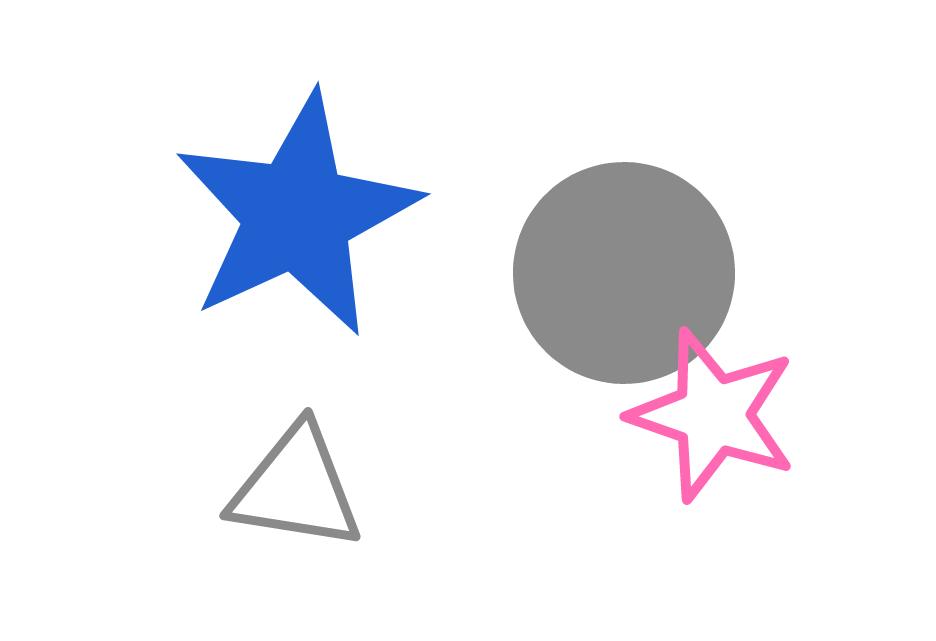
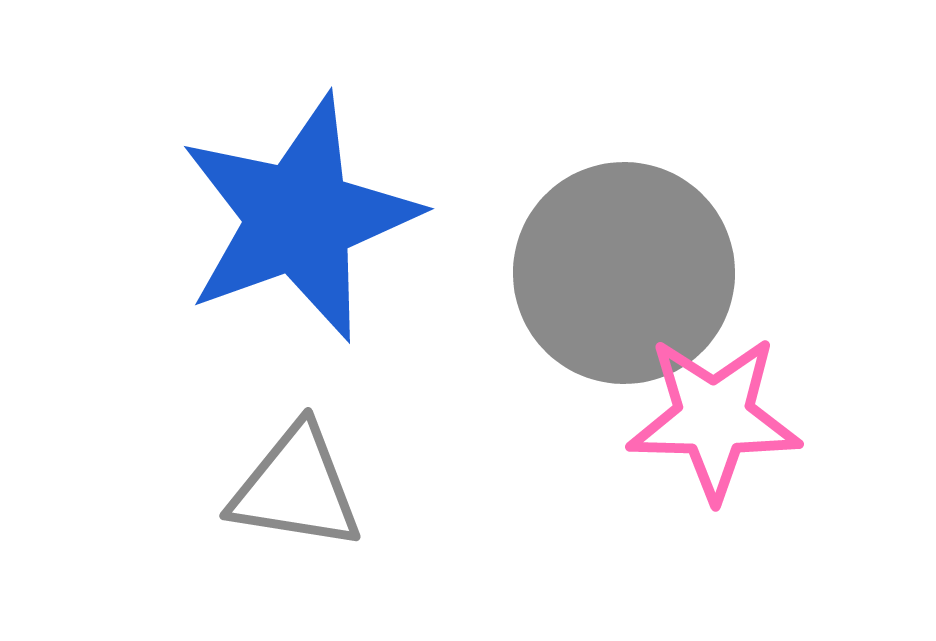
blue star: moved 2 px right, 3 px down; rotated 5 degrees clockwise
pink star: moved 1 px right, 3 px down; rotated 18 degrees counterclockwise
